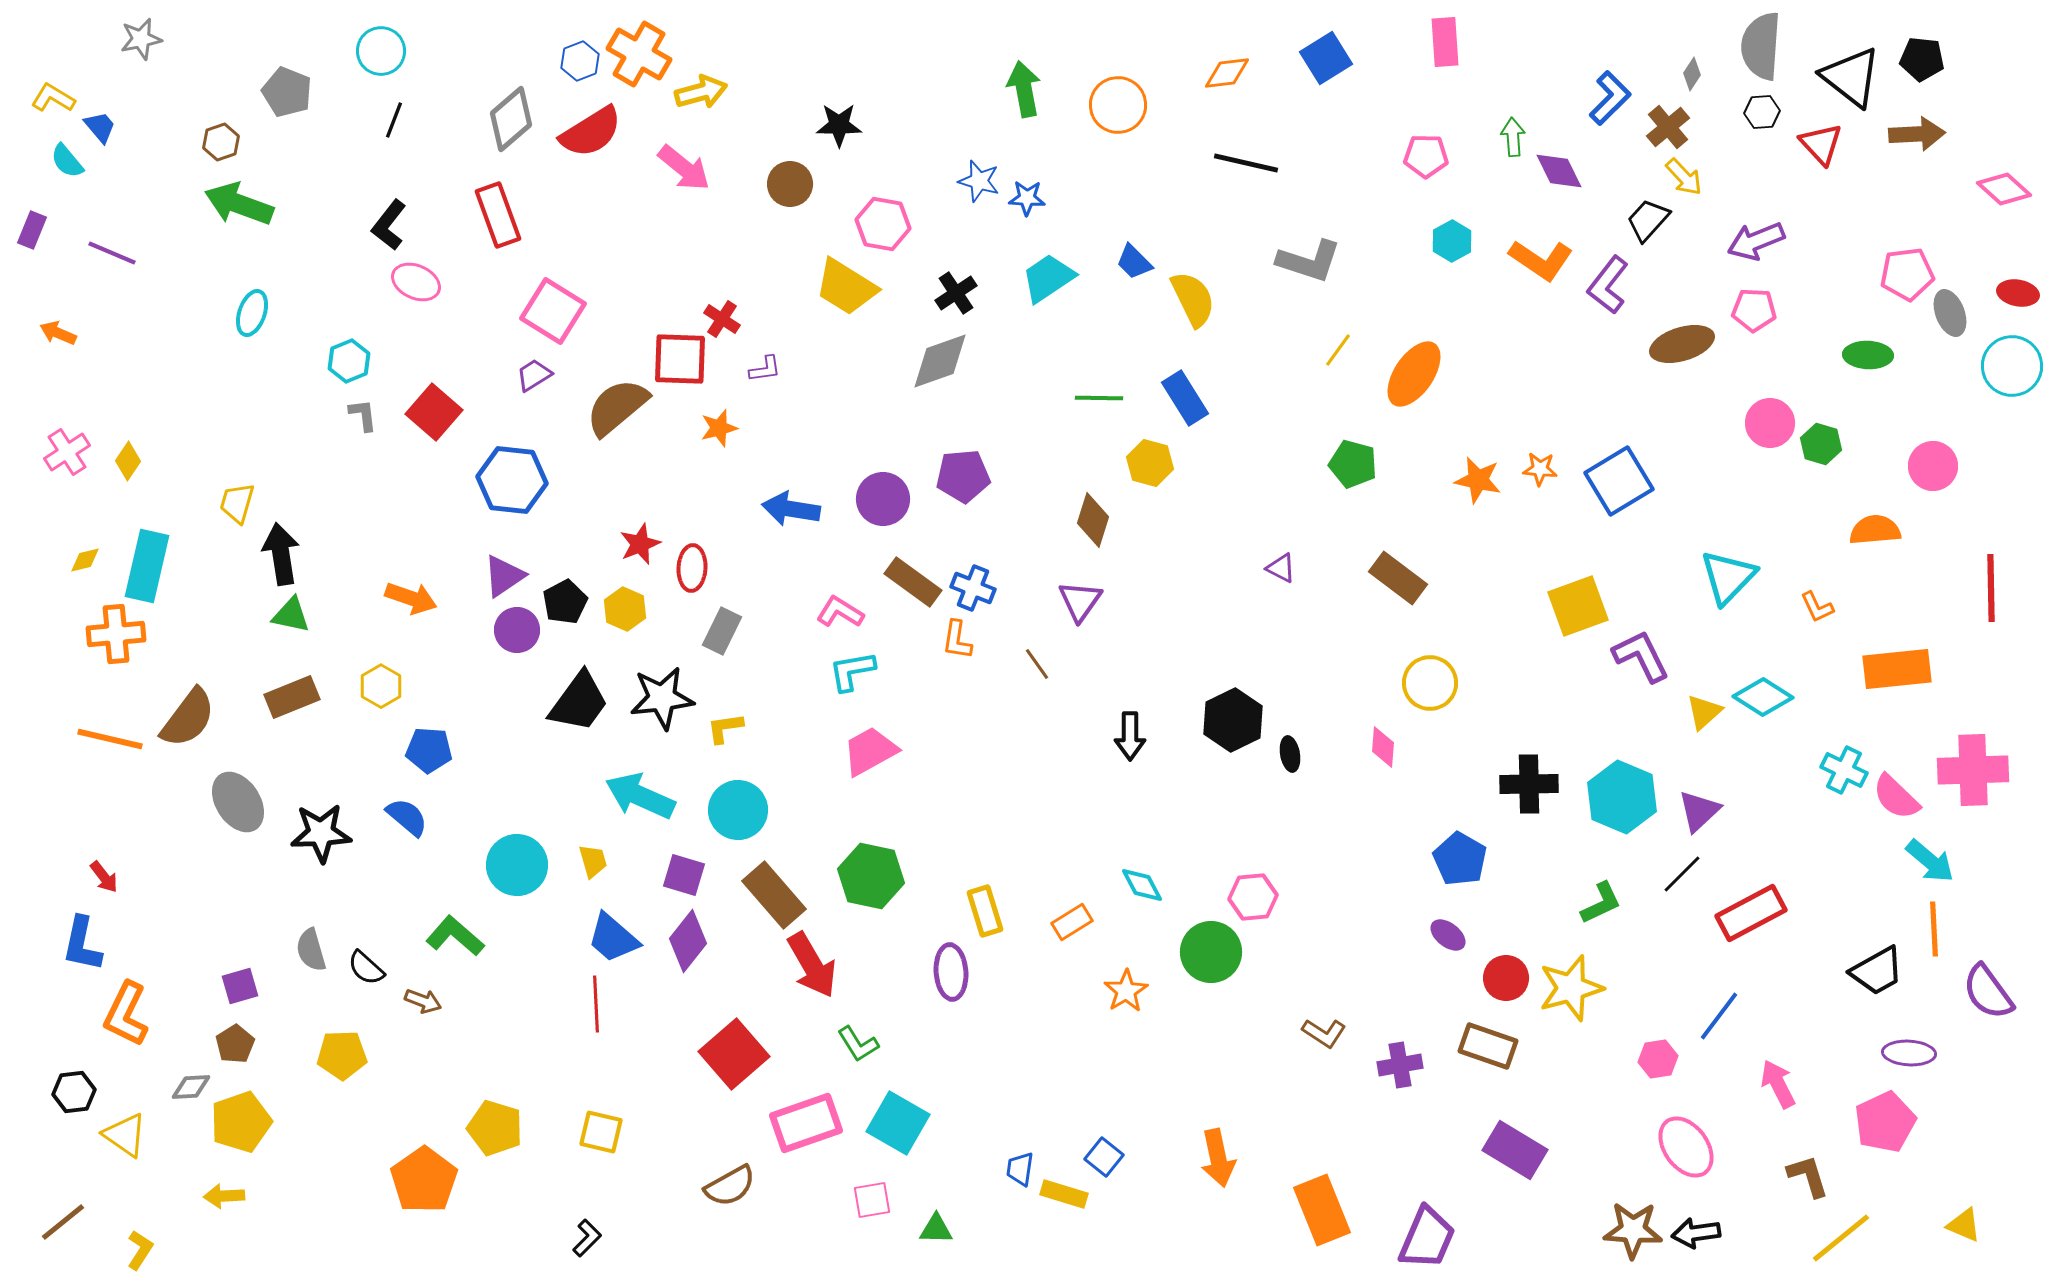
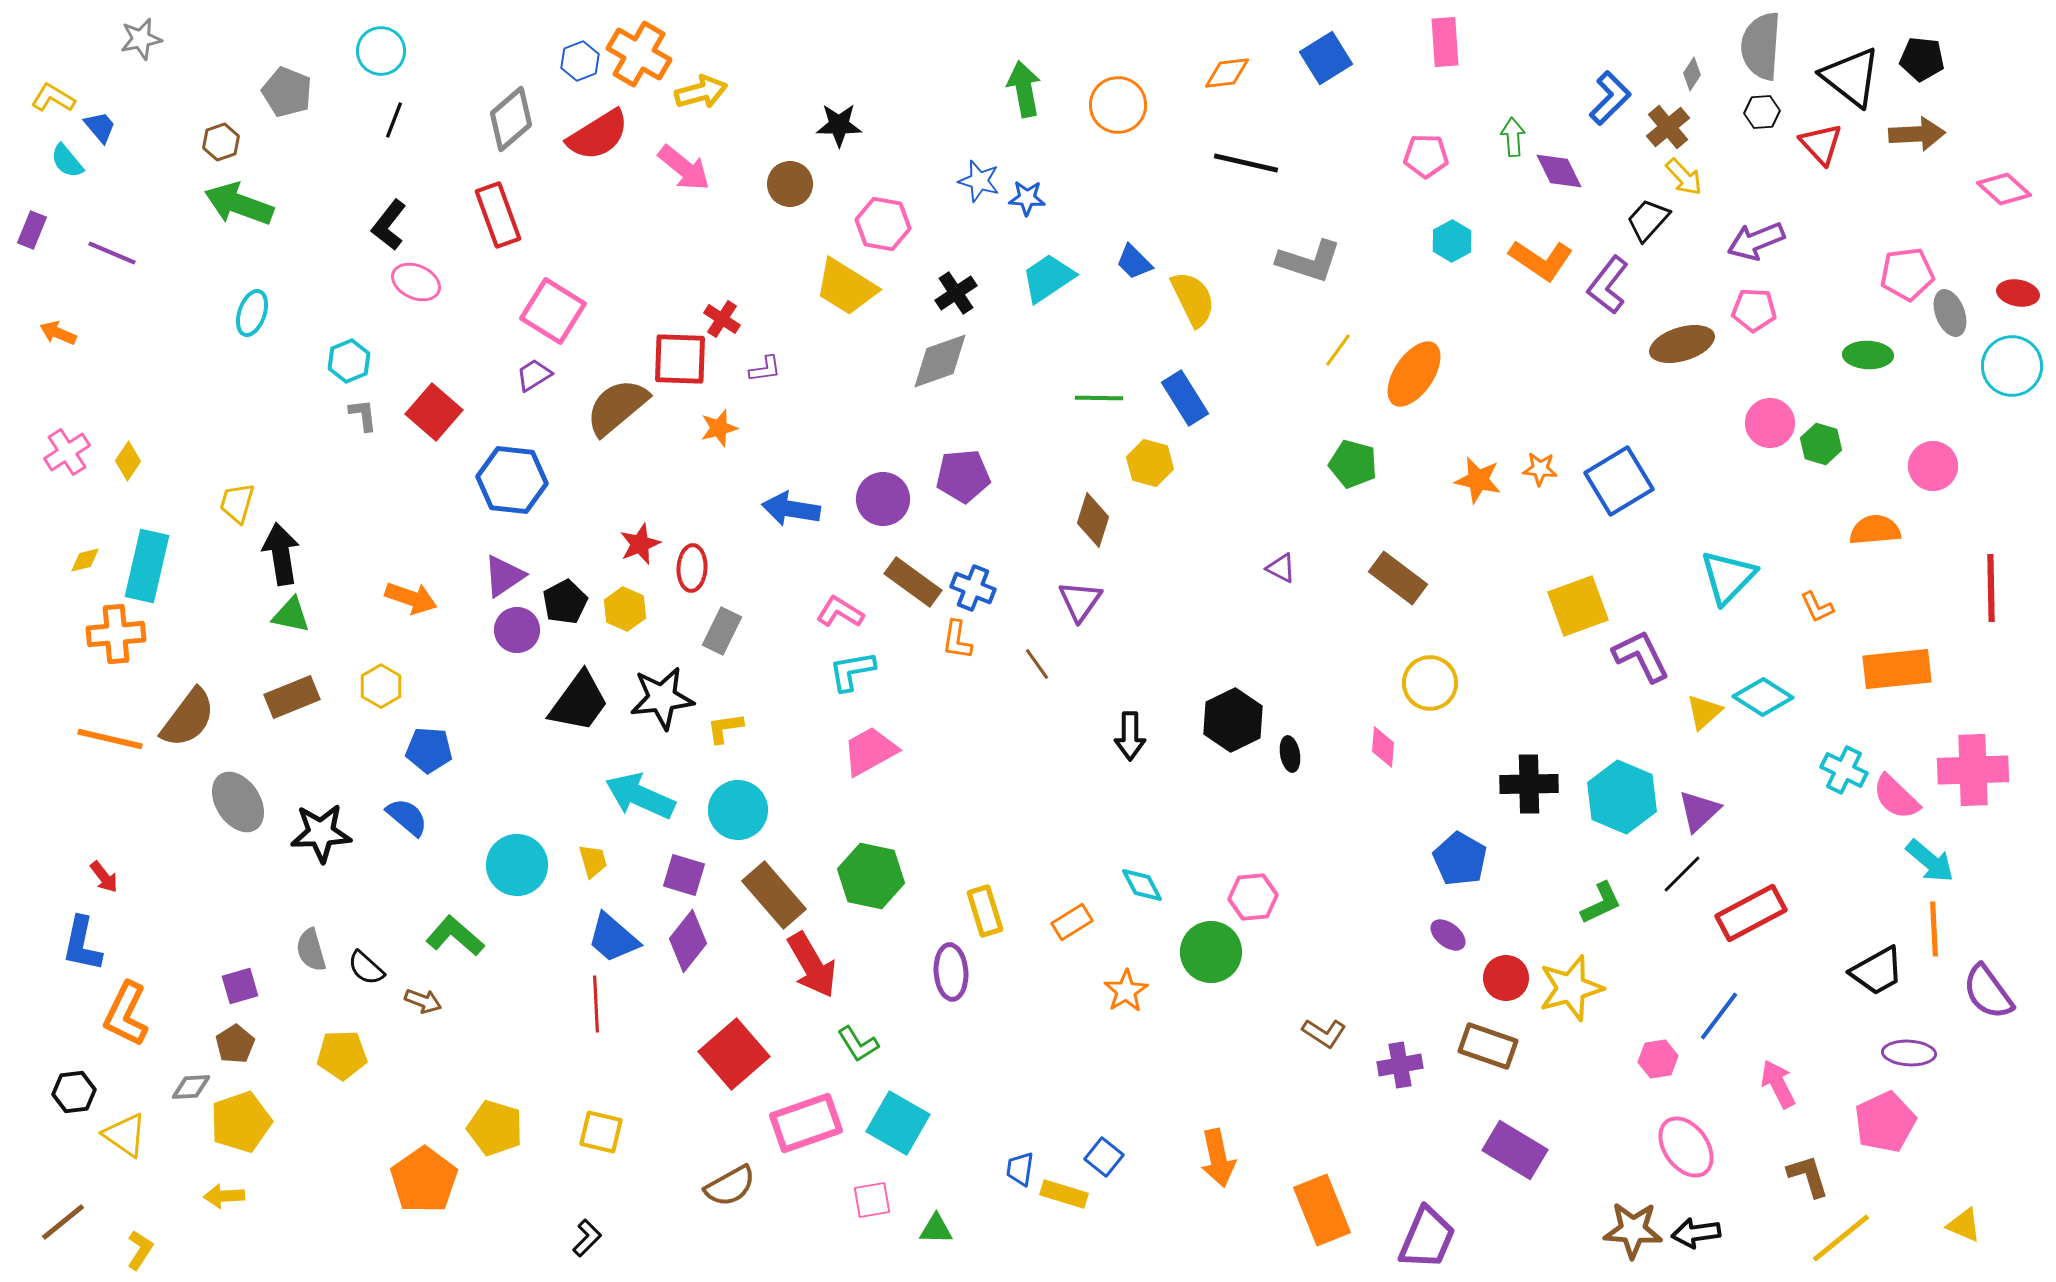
red semicircle at (591, 132): moved 7 px right, 3 px down
